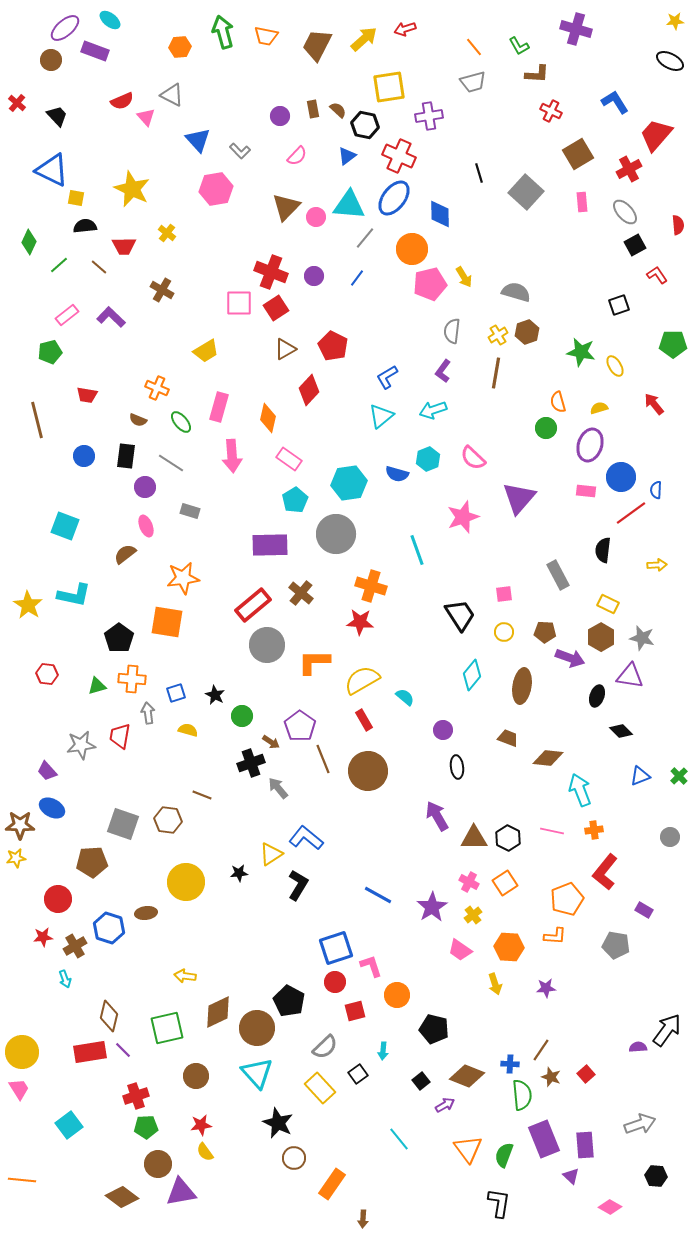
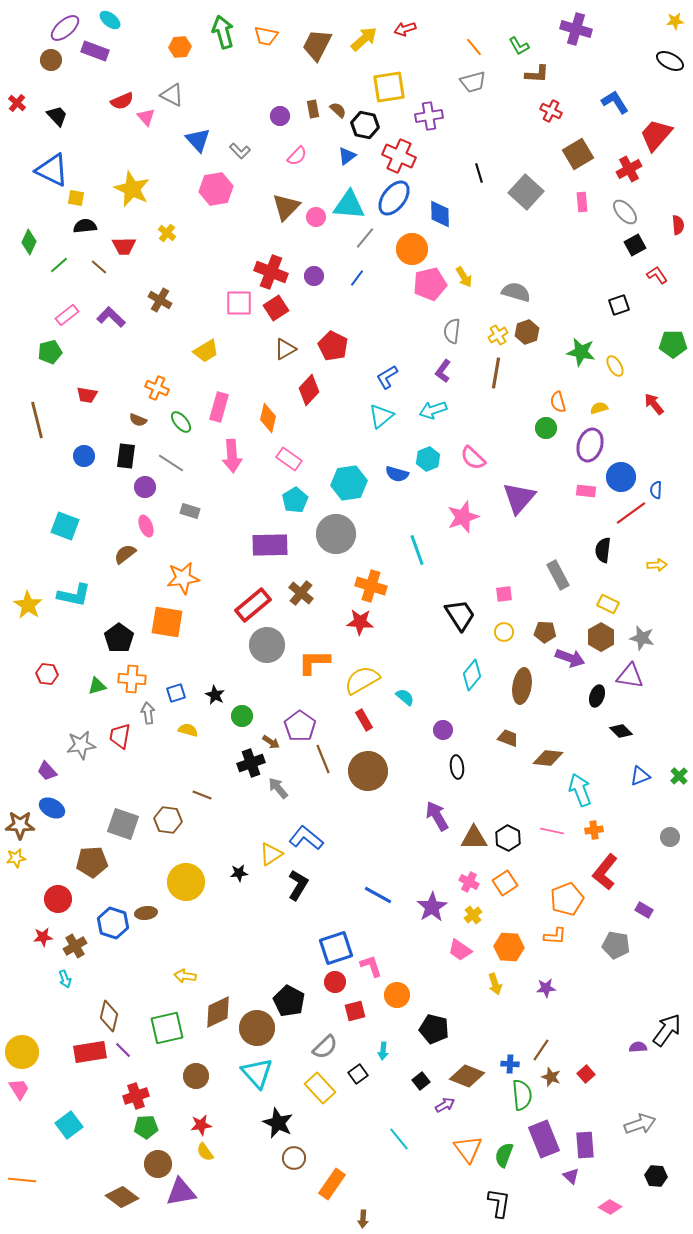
brown cross at (162, 290): moved 2 px left, 10 px down
blue hexagon at (109, 928): moved 4 px right, 5 px up
